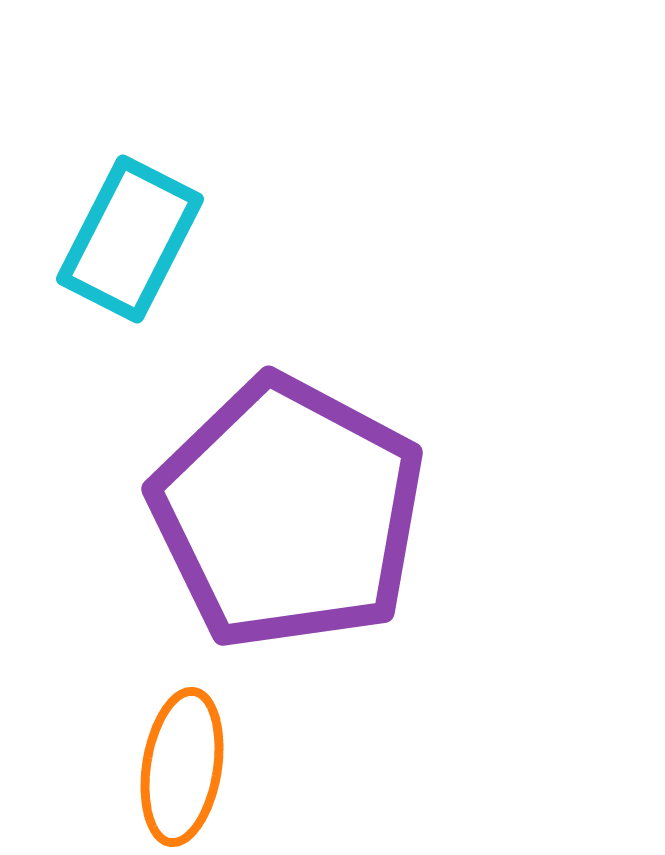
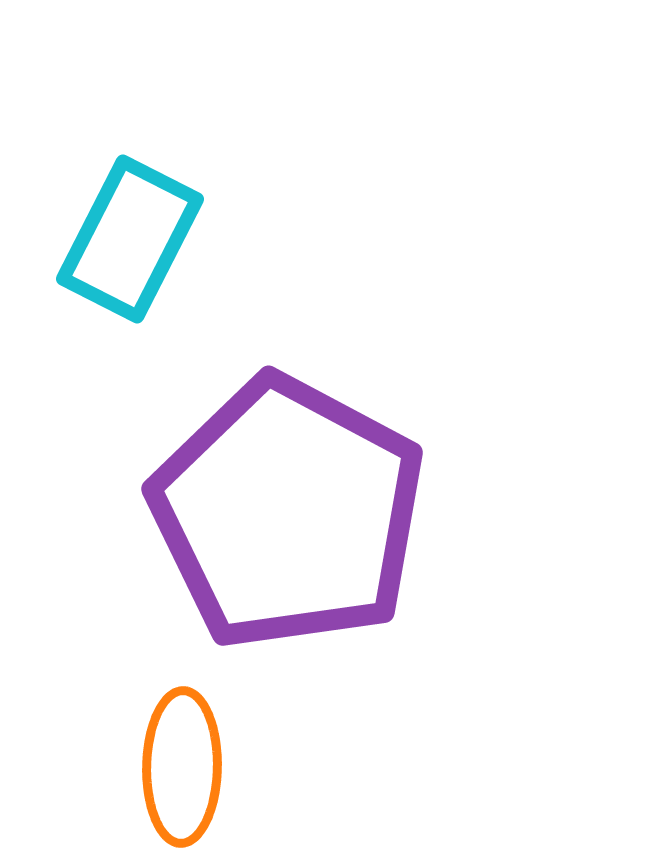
orange ellipse: rotated 8 degrees counterclockwise
